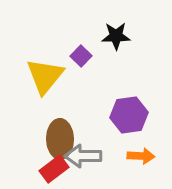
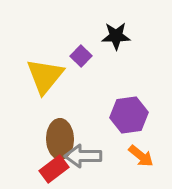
orange arrow: rotated 36 degrees clockwise
